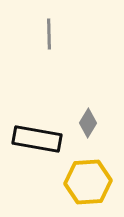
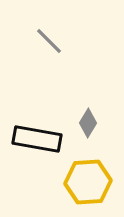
gray line: moved 7 px down; rotated 44 degrees counterclockwise
